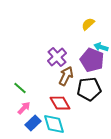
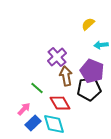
cyan arrow: moved 2 px up; rotated 24 degrees counterclockwise
purple pentagon: moved 11 px down
brown arrow: rotated 36 degrees counterclockwise
green line: moved 17 px right
pink arrow: moved 1 px down
